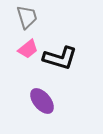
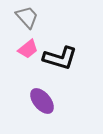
gray trapezoid: rotated 25 degrees counterclockwise
